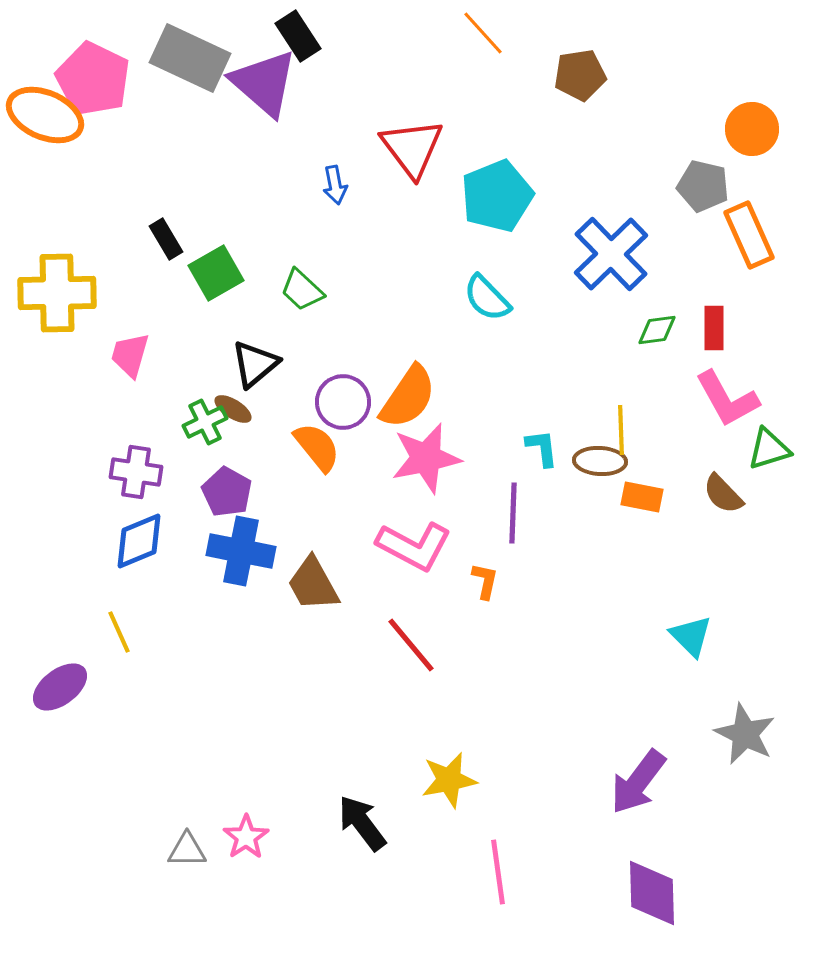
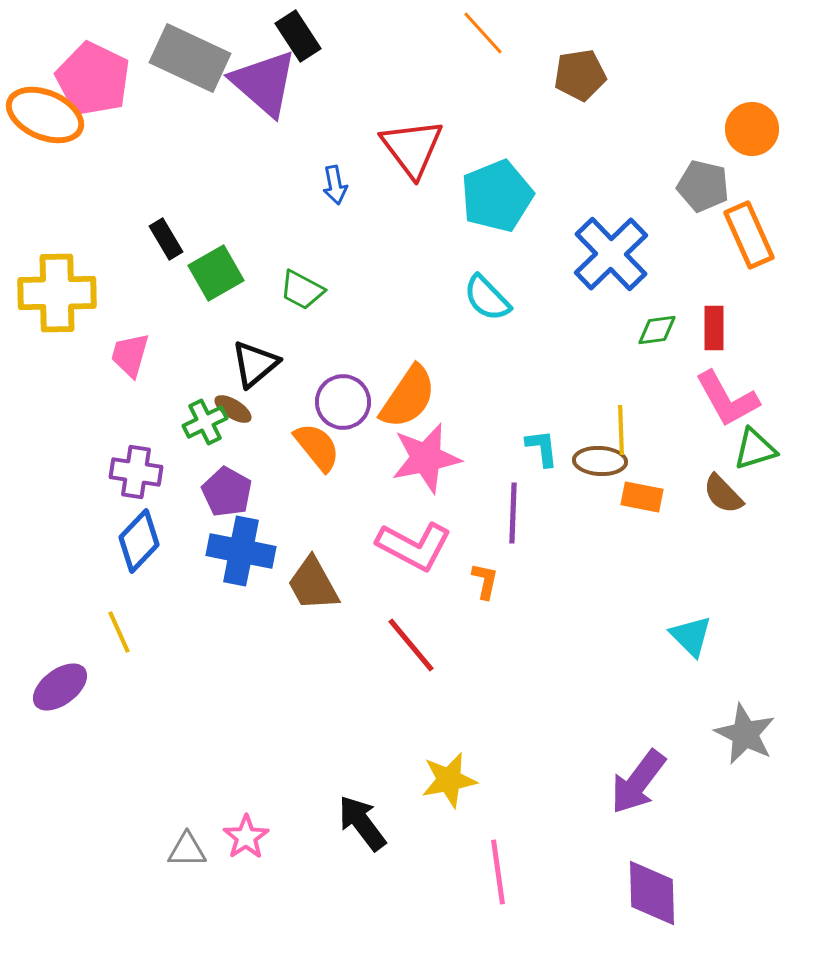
green trapezoid at (302, 290): rotated 15 degrees counterclockwise
green triangle at (769, 449): moved 14 px left
blue diamond at (139, 541): rotated 24 degrees counterclockwise
